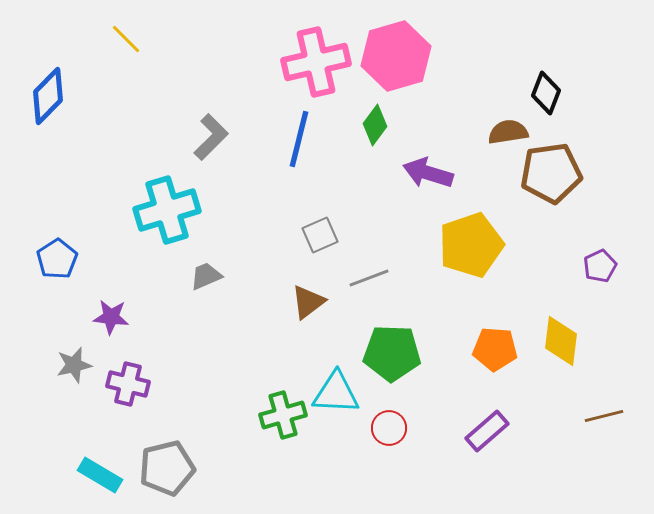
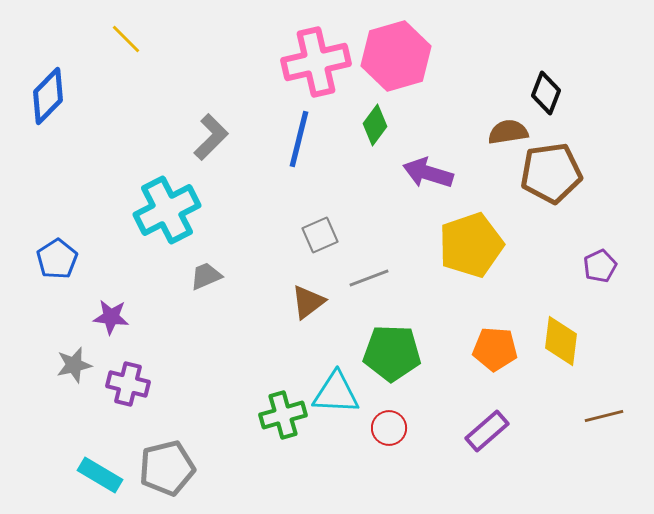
cyan cross: rotated 10 degrees counterclockwise
